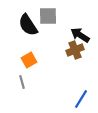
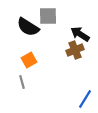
black semicircle: moved 2 px down; rotated 25 degrees counterclockwise
black arrow: moved 1 px up
blue line: moved 4 px right
